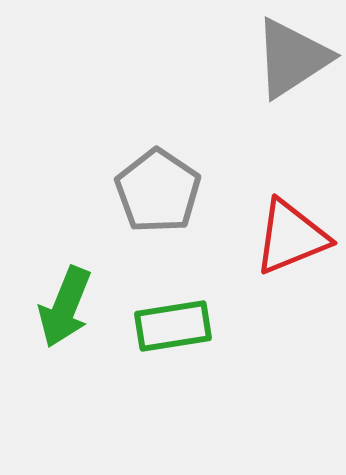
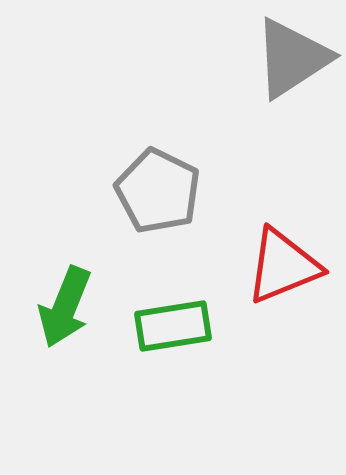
gray pentagon: rotated 8 degrees counterclockwise
red triangle: moved 8 px left, 29 px down
